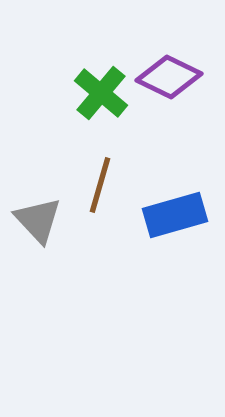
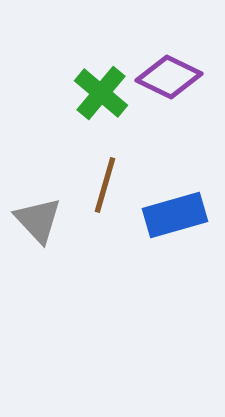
brown line: moved 5 px right
